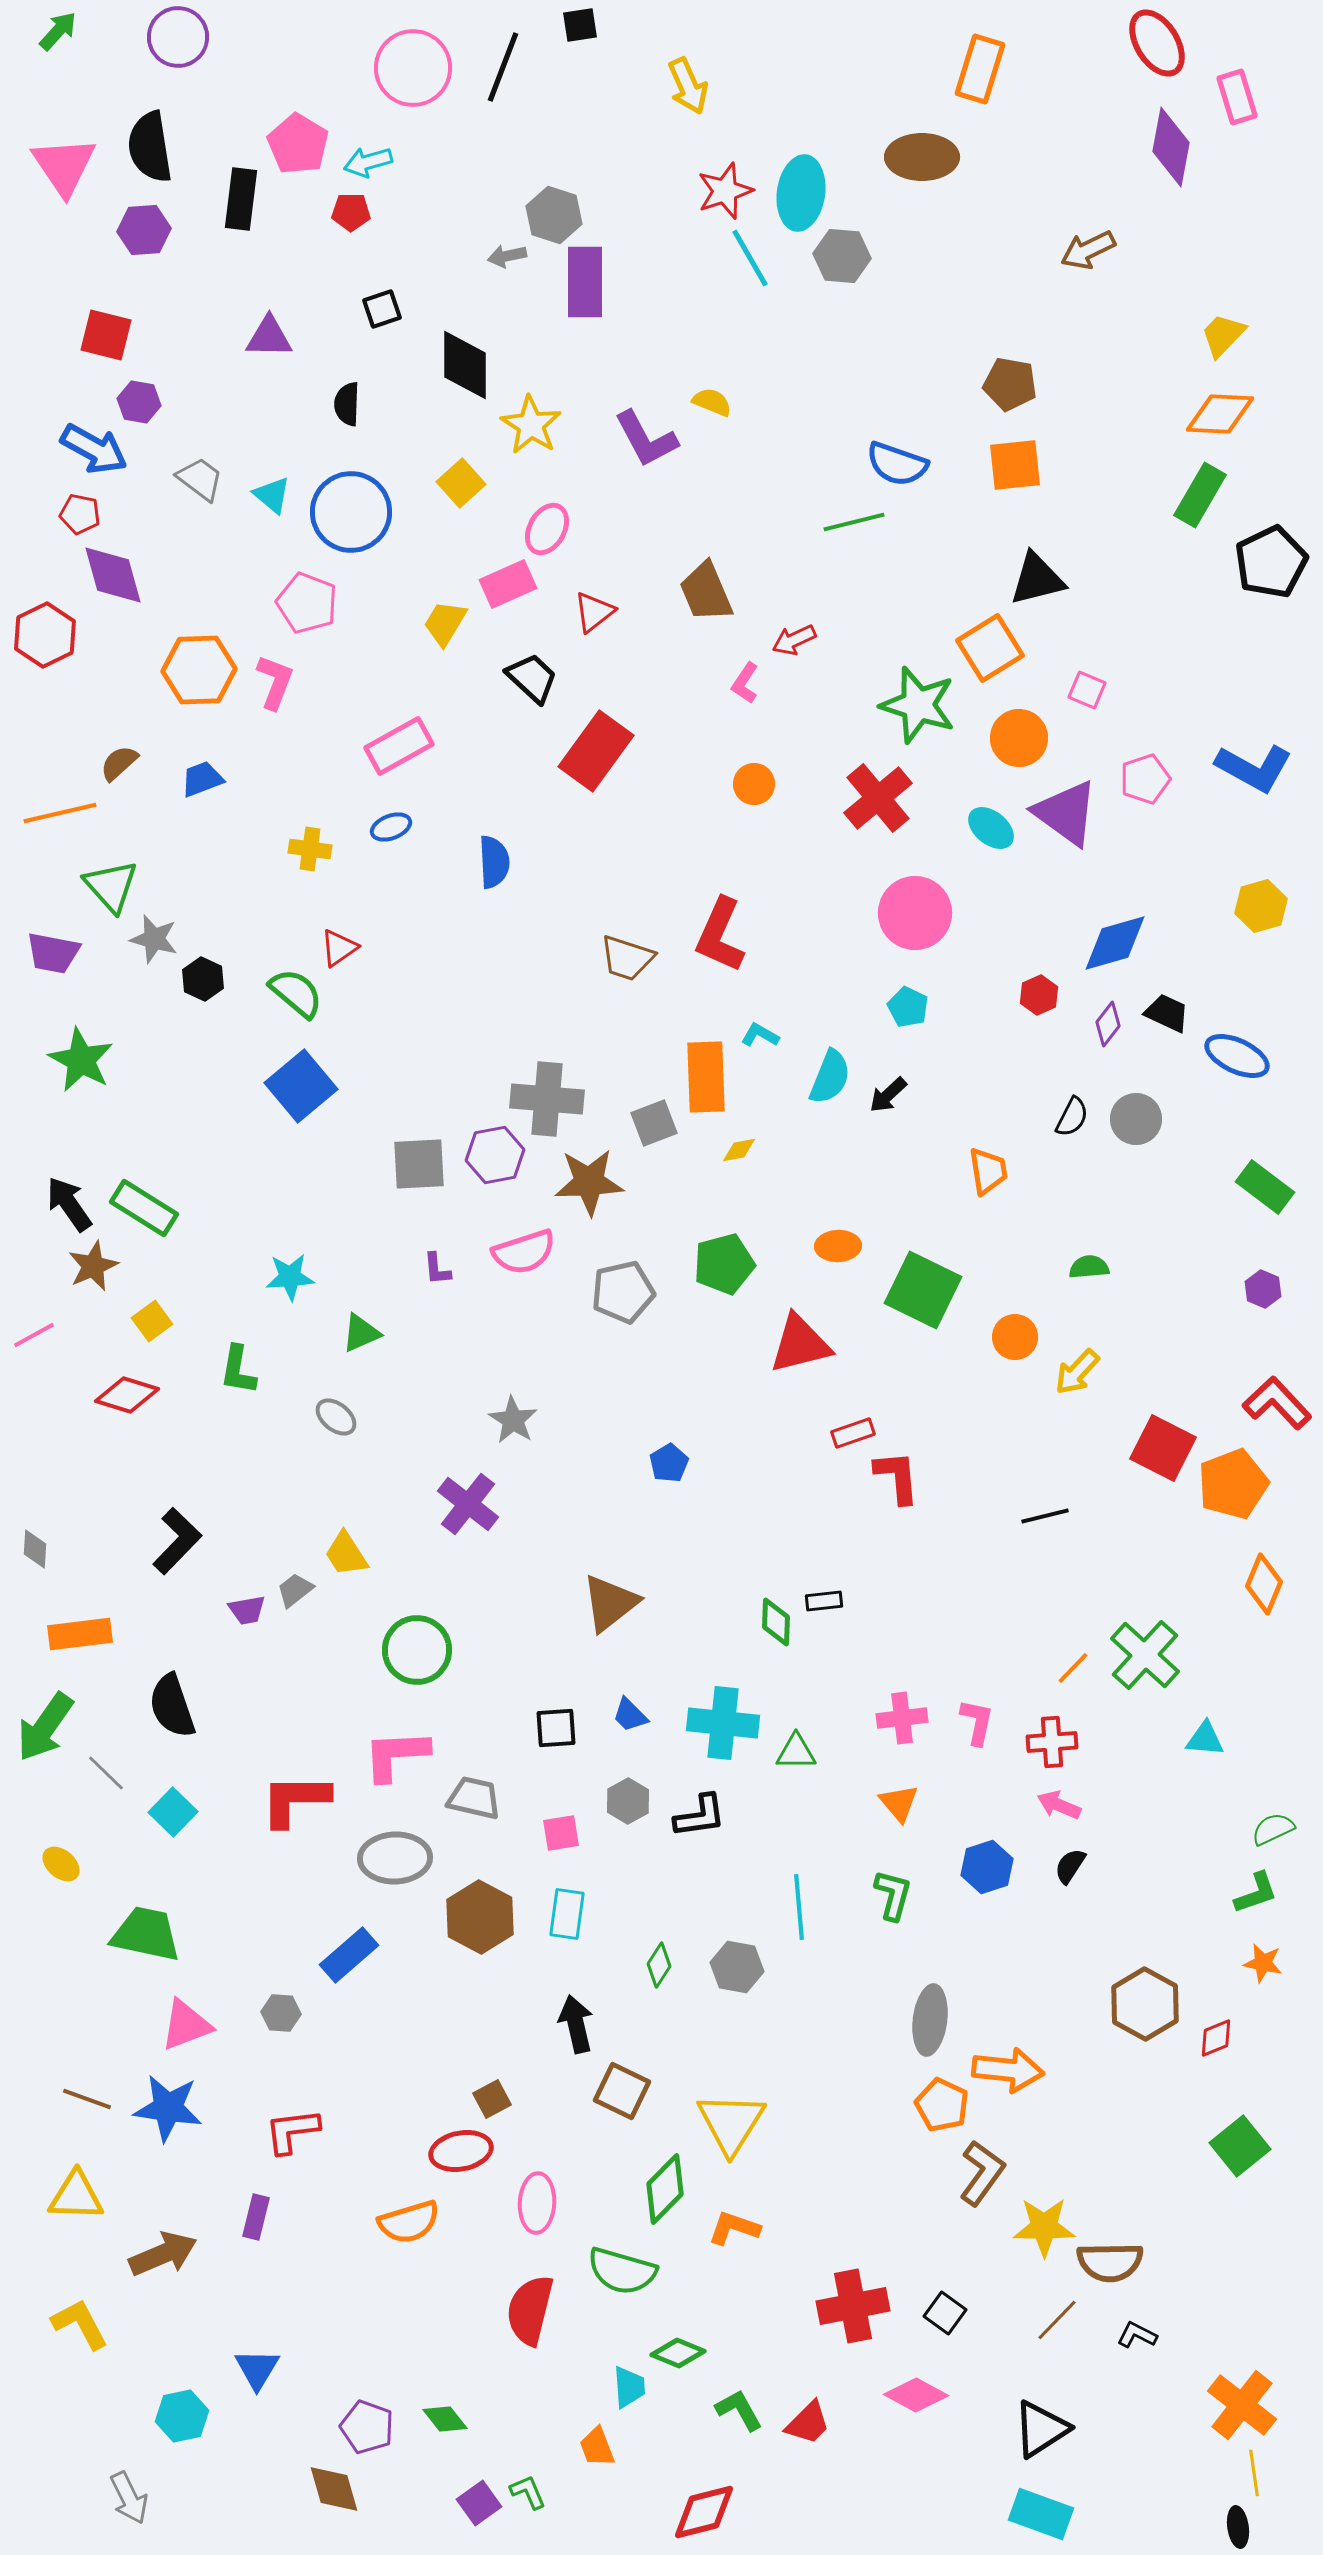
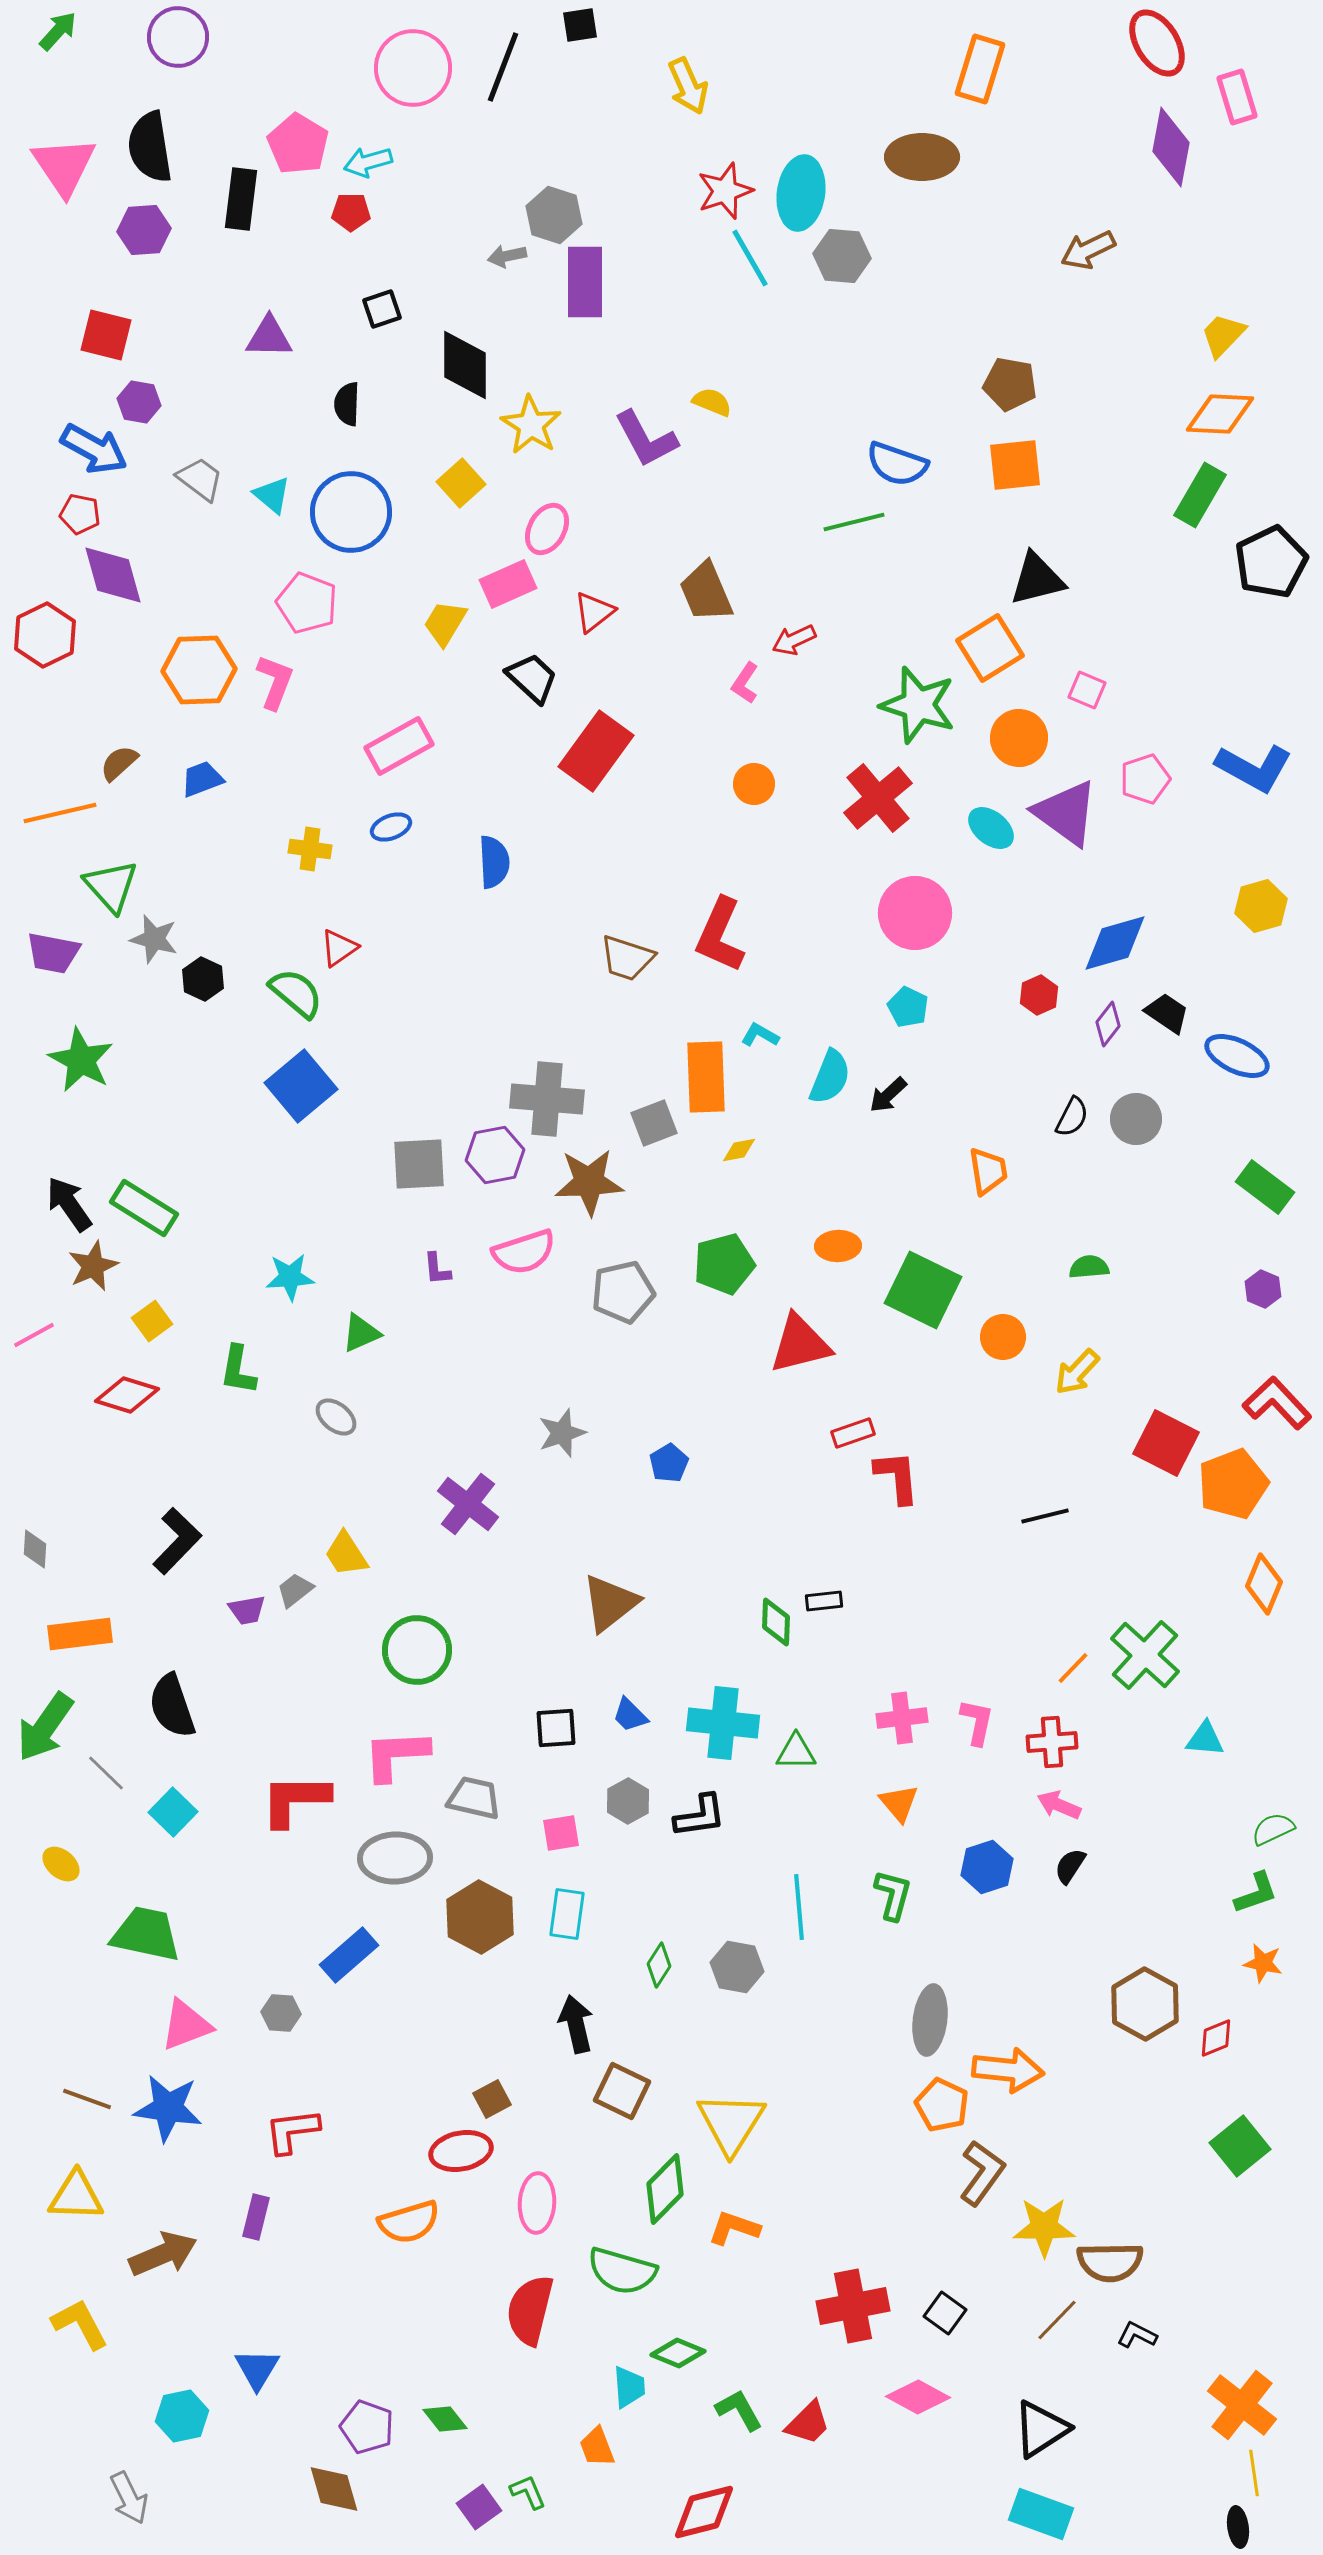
black trapezoid at (1167, 1013): rotated 9 degrees clockwise
orange circle at (1015, 1337): moved 12 px left
gray star at (513, 1420): moved 49 px right, 13 px down; rotated 21 degrees clockwise
red square at (1163, 1448): moved 3 px right, 5 px up
pink diamond at (916, 2395): moved 2 px right, 2 px down
purple square at (479, 2503): moved 4 px down
